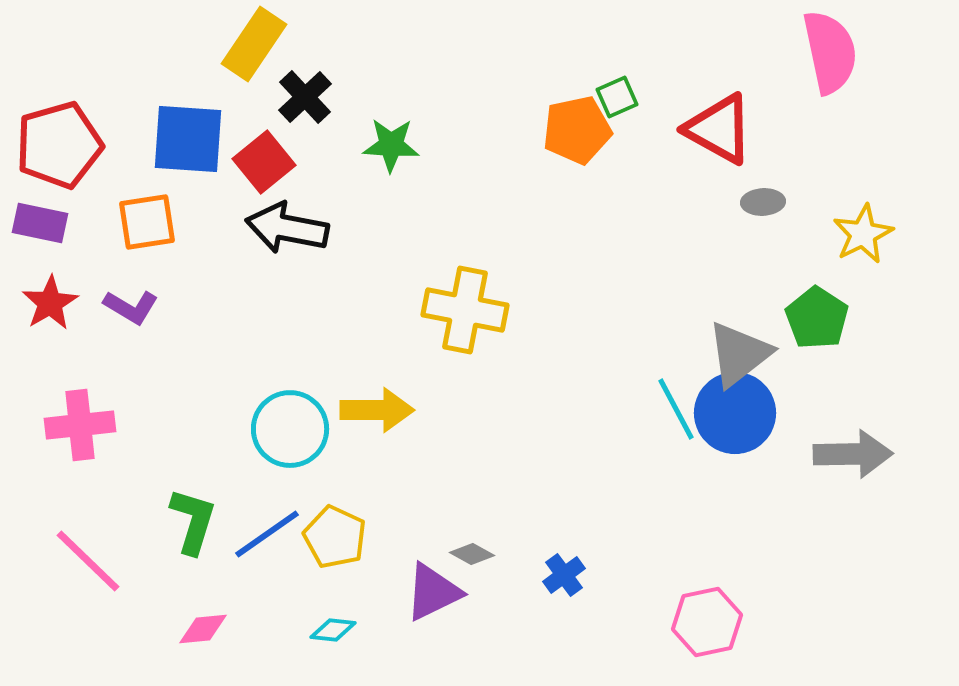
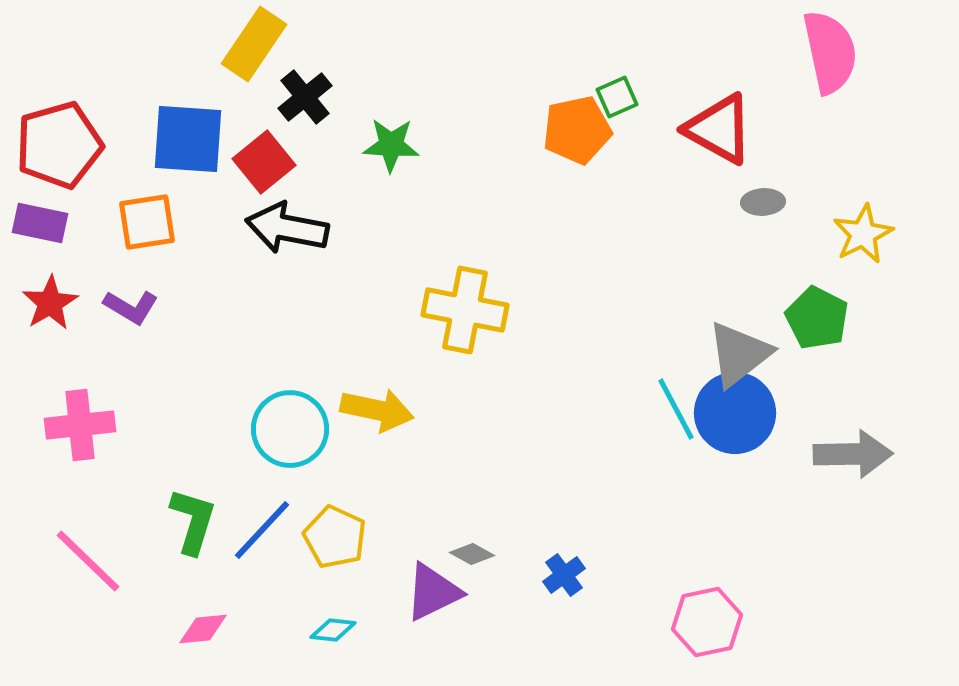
black cross: rotated 4 degrees clockwise
green pentagon: rotated 6 degrees counterclockwise
yellow arrow: rotated 12 degrees clockwise
blue line: moved 5 px left, 4 px up; rotated 12 degrees counterclockwise
